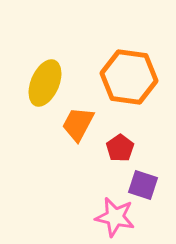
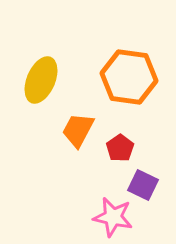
yellow ellipse: moved 4 px left, 3 px up
orange trapezoid: moved 6 px down
purple square: rotated 8 degrees clockwise
pink star: moved 2 px left
